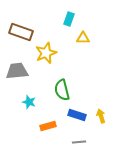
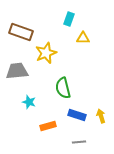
green semicircle: moved 1 px right, 2 px up
